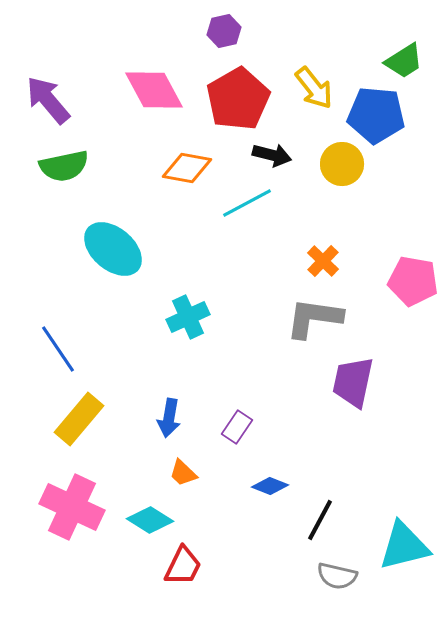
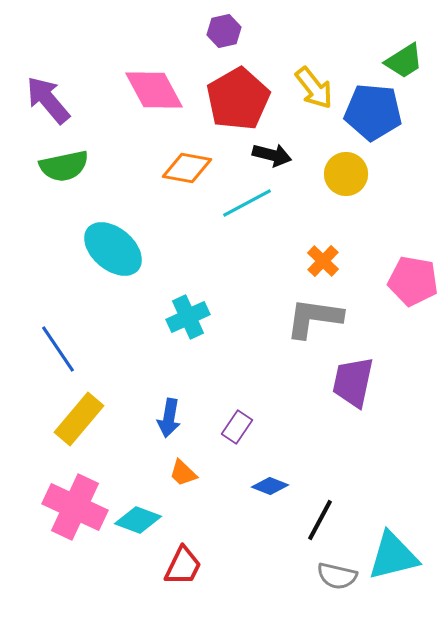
blue pentagon: moved 3 px left, 3 px up
yellow circle: moved 4 px right, 10 px down
pink cross: moved 3 px right
cyan diamond: moved 12 px left; rotated 12 degrees counterclockwise
cyan triangle: moved 11 px left, 10 px down
